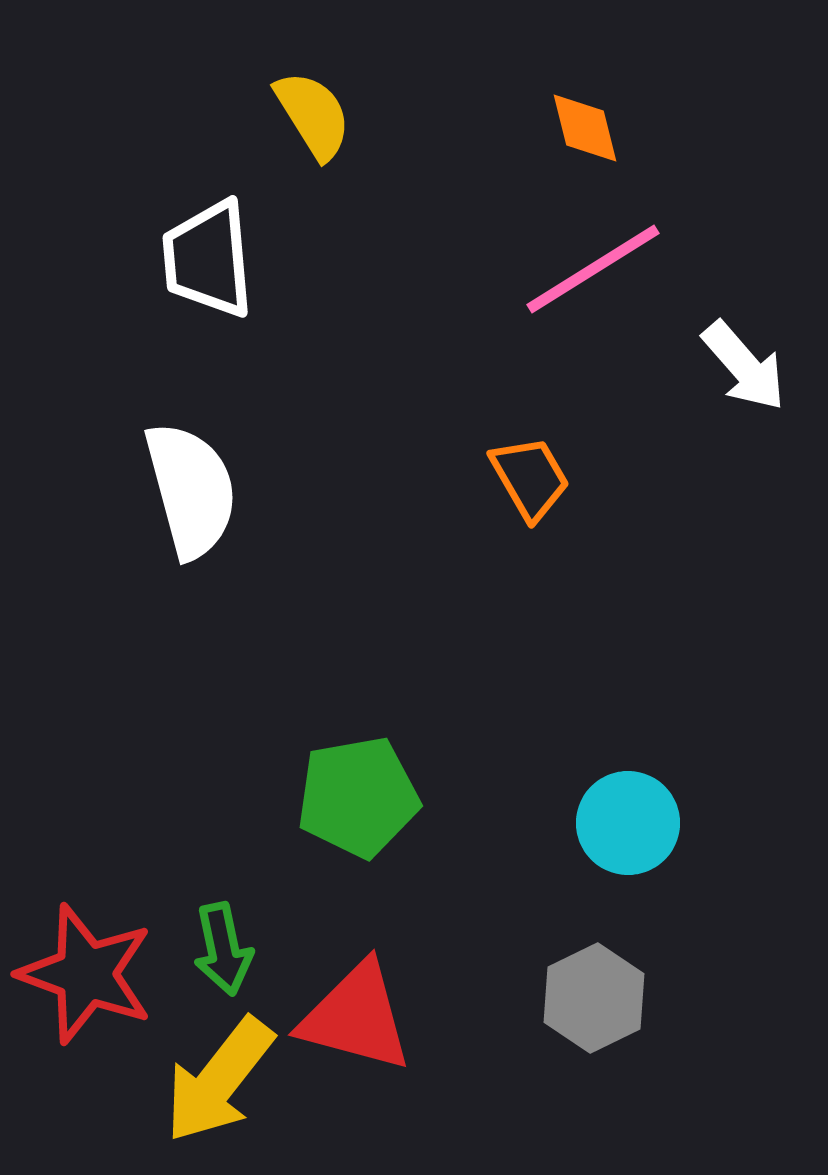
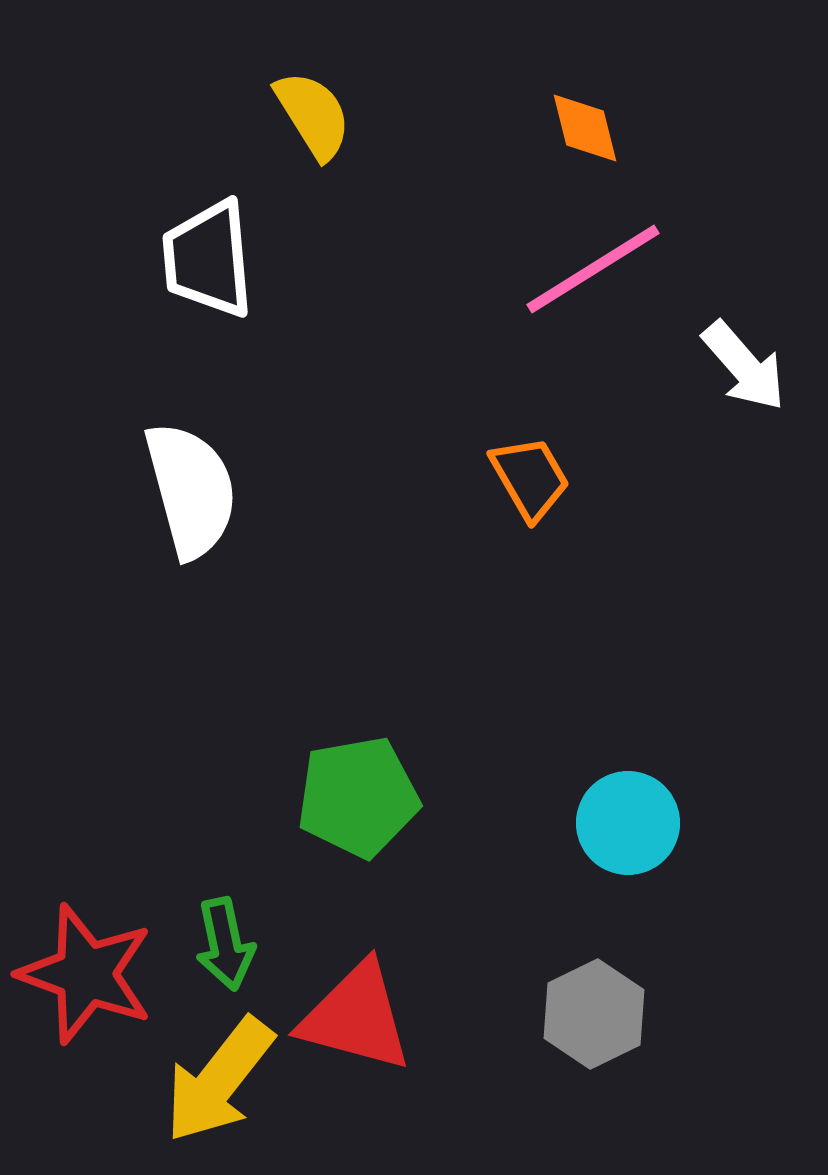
green arrow: moved 2 px right, 5 px up
gray hexagon: moved 16 px down
